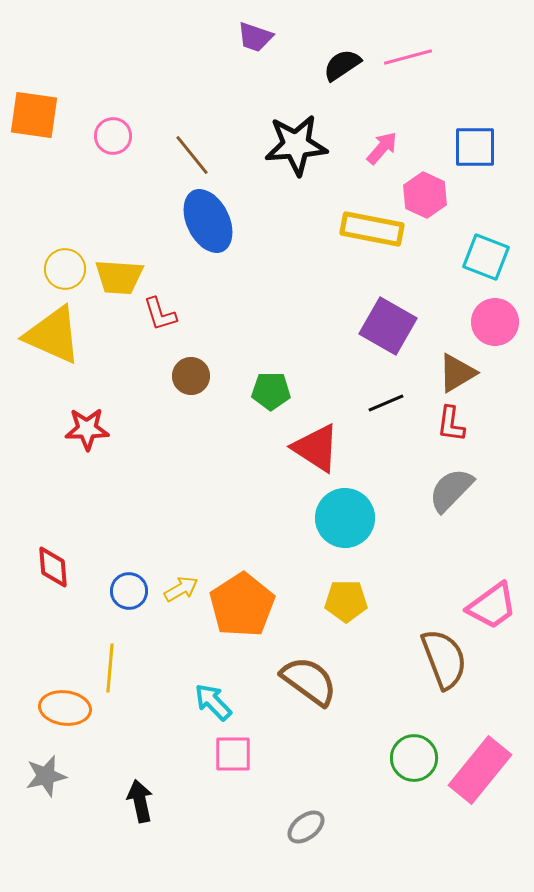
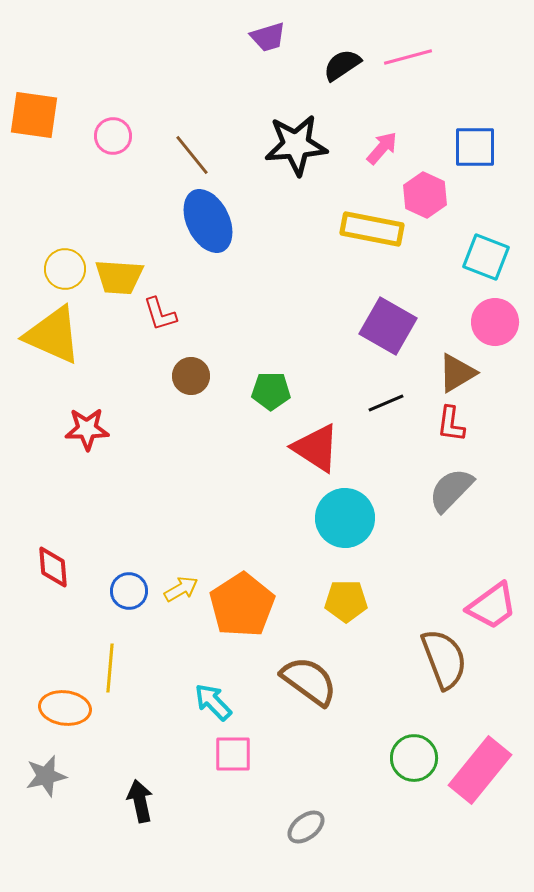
purple trapezoid at (255, 37): moved 13 px right; rotated 36 degrees counterclockwise
